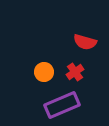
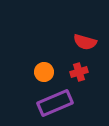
red cross: moved 4 px right; rotated 18 degrees clockwise
purple rectangle: moved 7 px left, 2 px up
